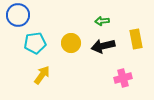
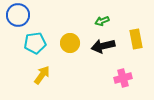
green arrow: rotated 16 degrees counterclockwise
yellow circle: moved 1 px left
